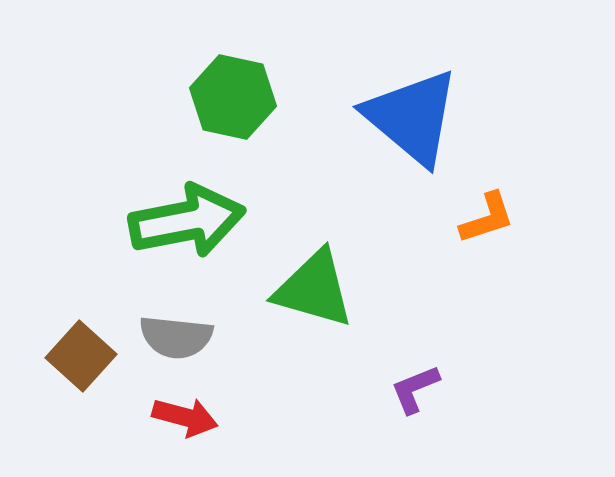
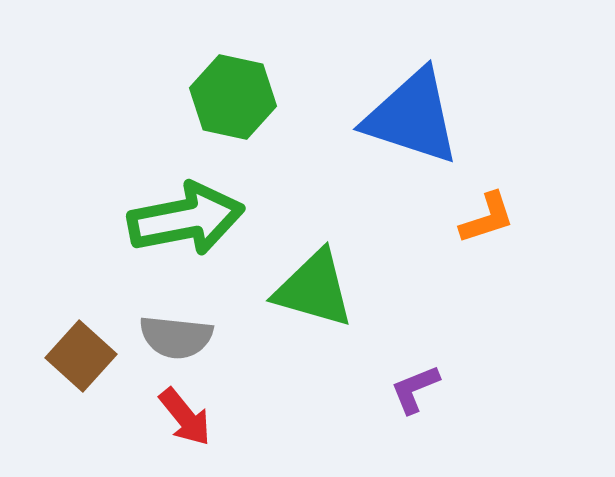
blue triangle: rotated 22 degrees counterclockwise
green arrow: moved 1 px left, 2 px up
red arrow: rotated 36 degrees clockwise
